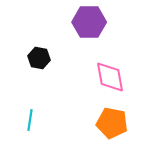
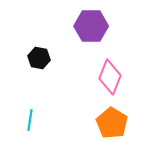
purple hexagon: moved 2 px right, 4 px down
pink diamond: rotated 32 degrees clockwise
orange pentagon: rotated 20 degrees clockwise
